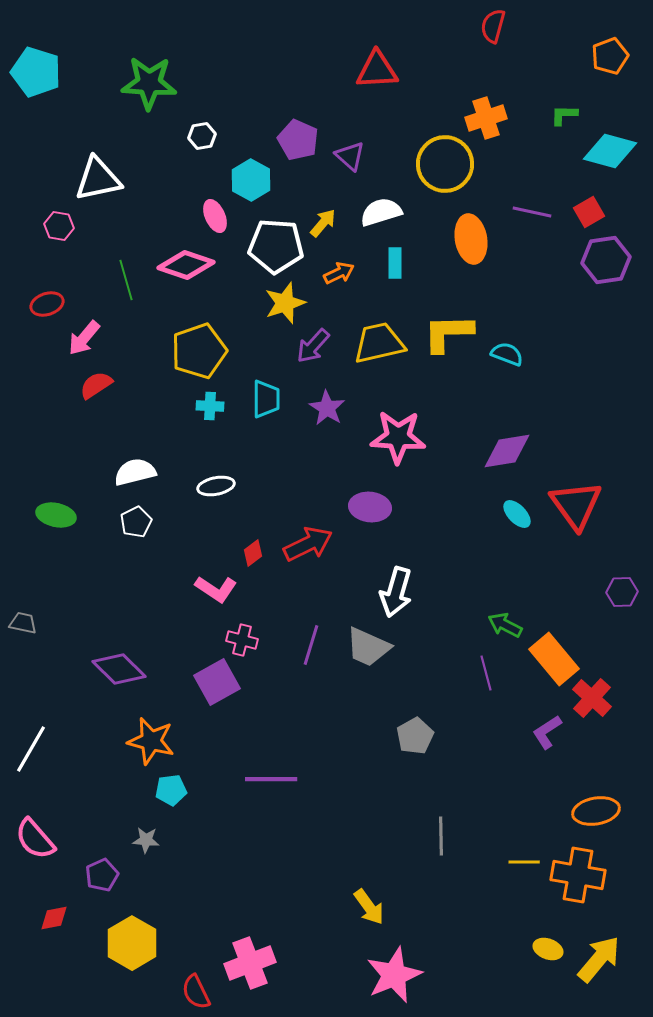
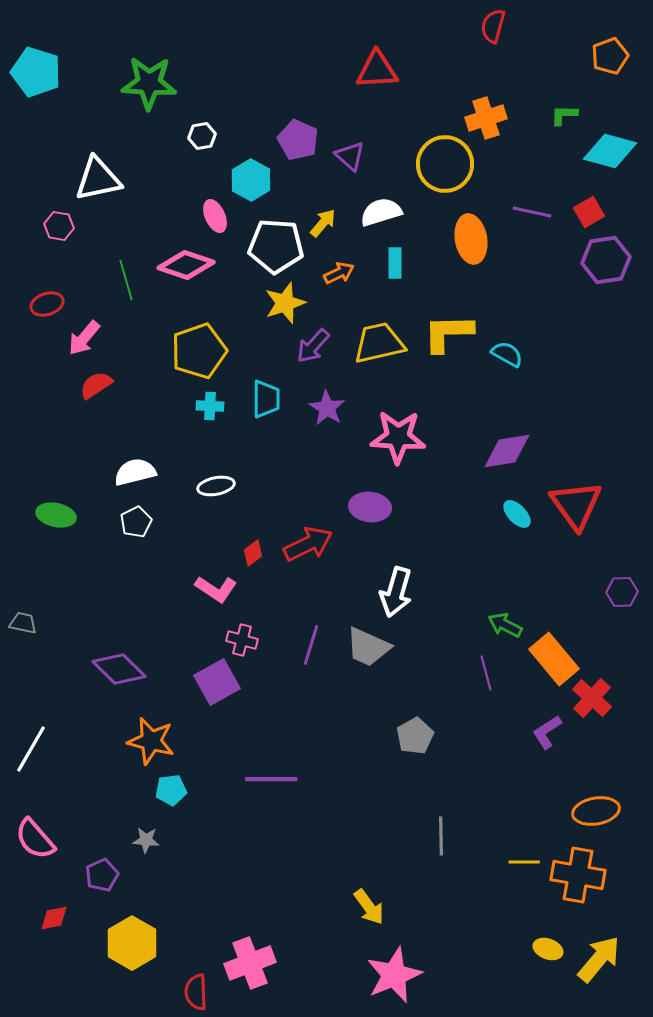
cyan semicircle at (507, 354): rotated 8 degrees clockwise
red semicircle at (196, 992): rotated 24 degrees clockwise
